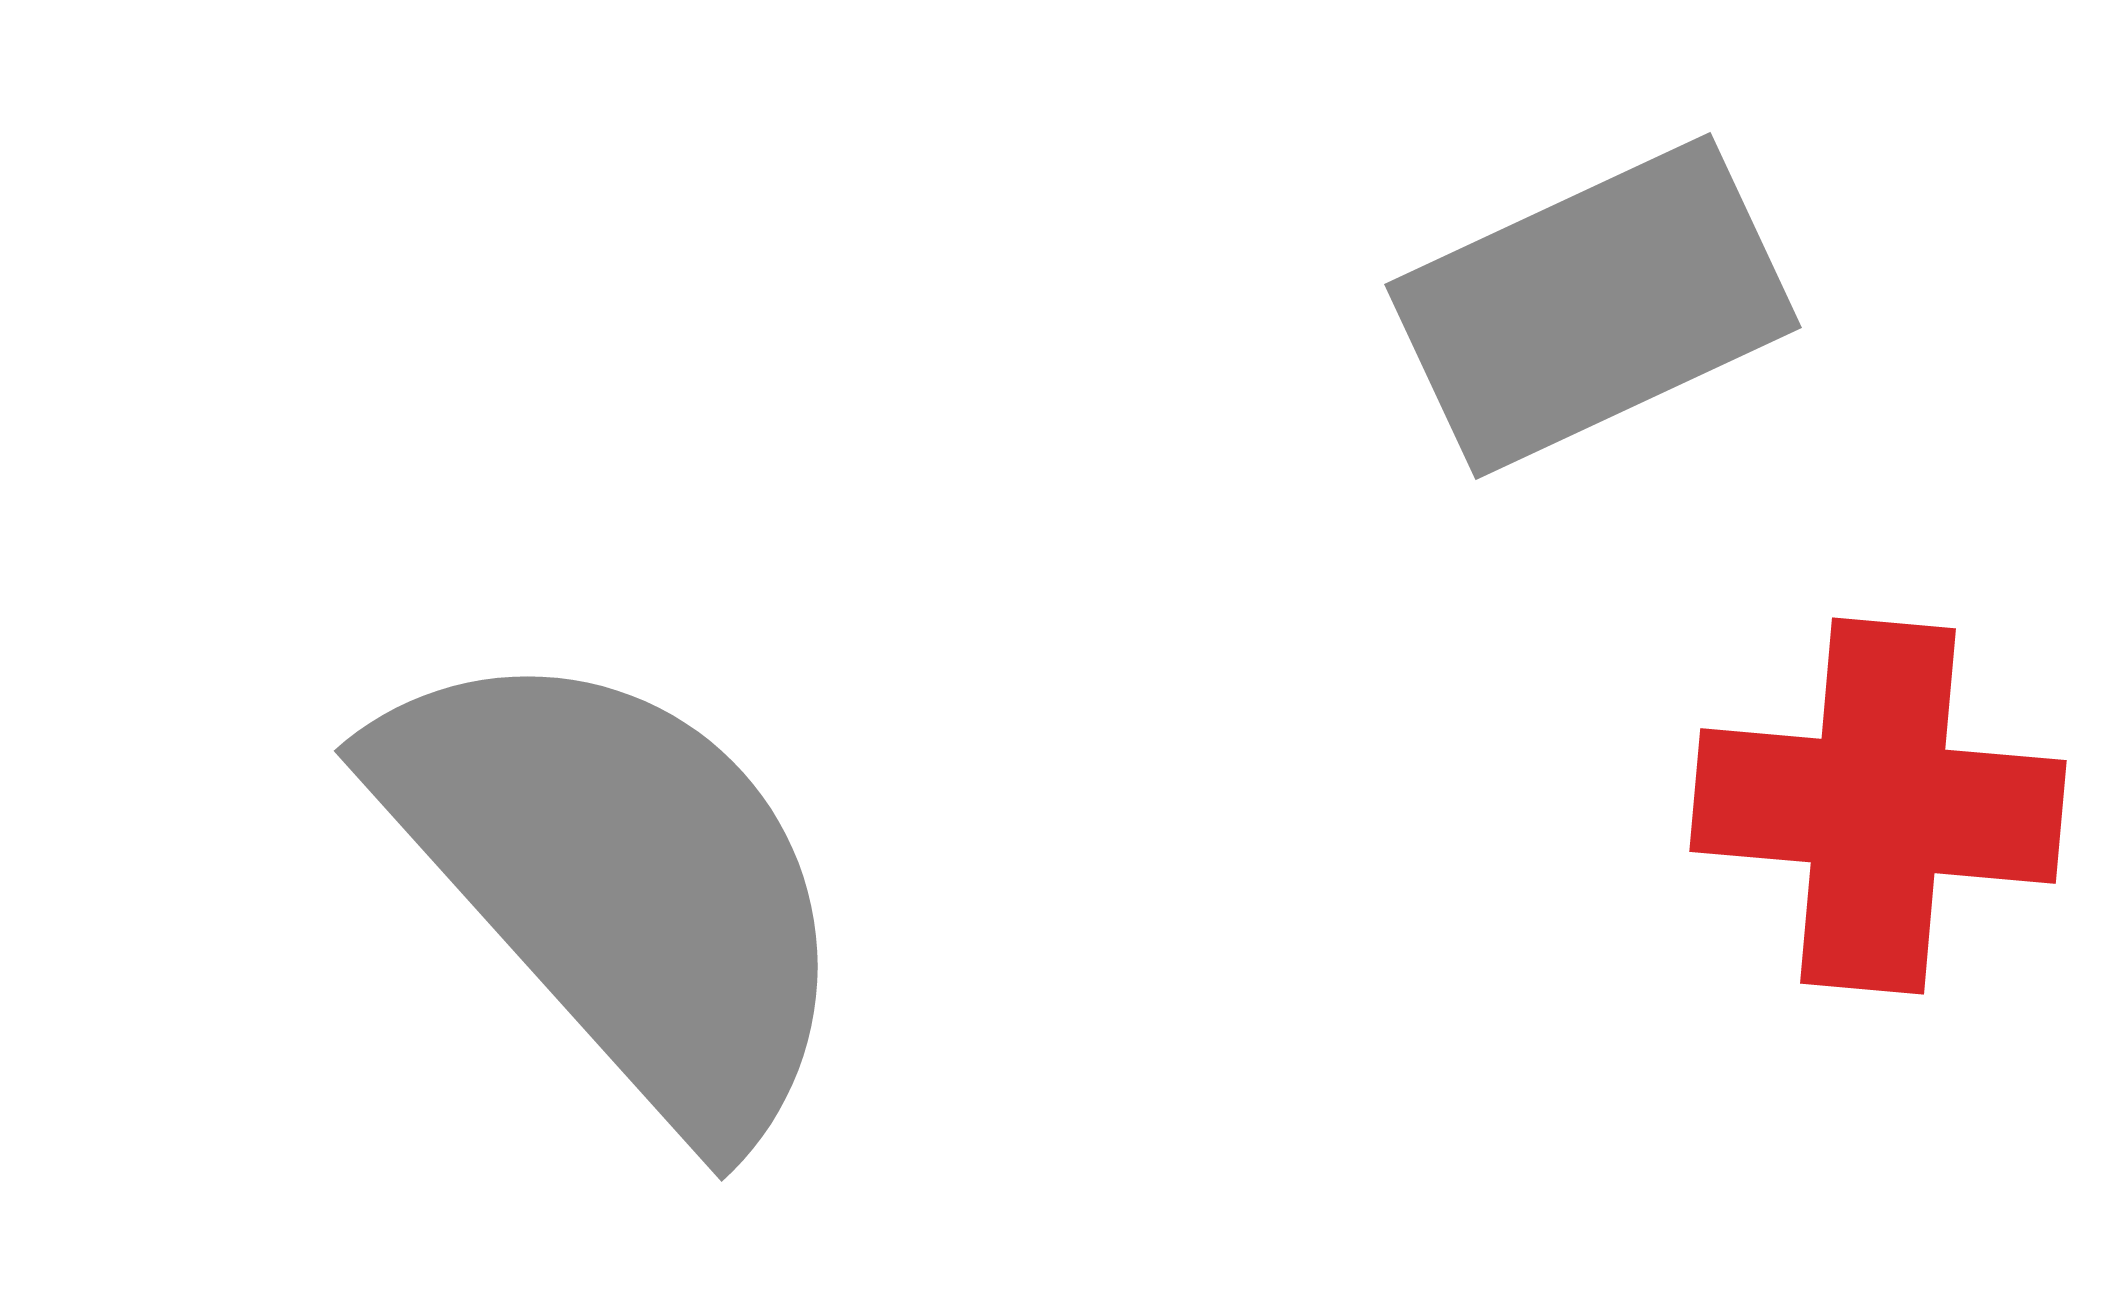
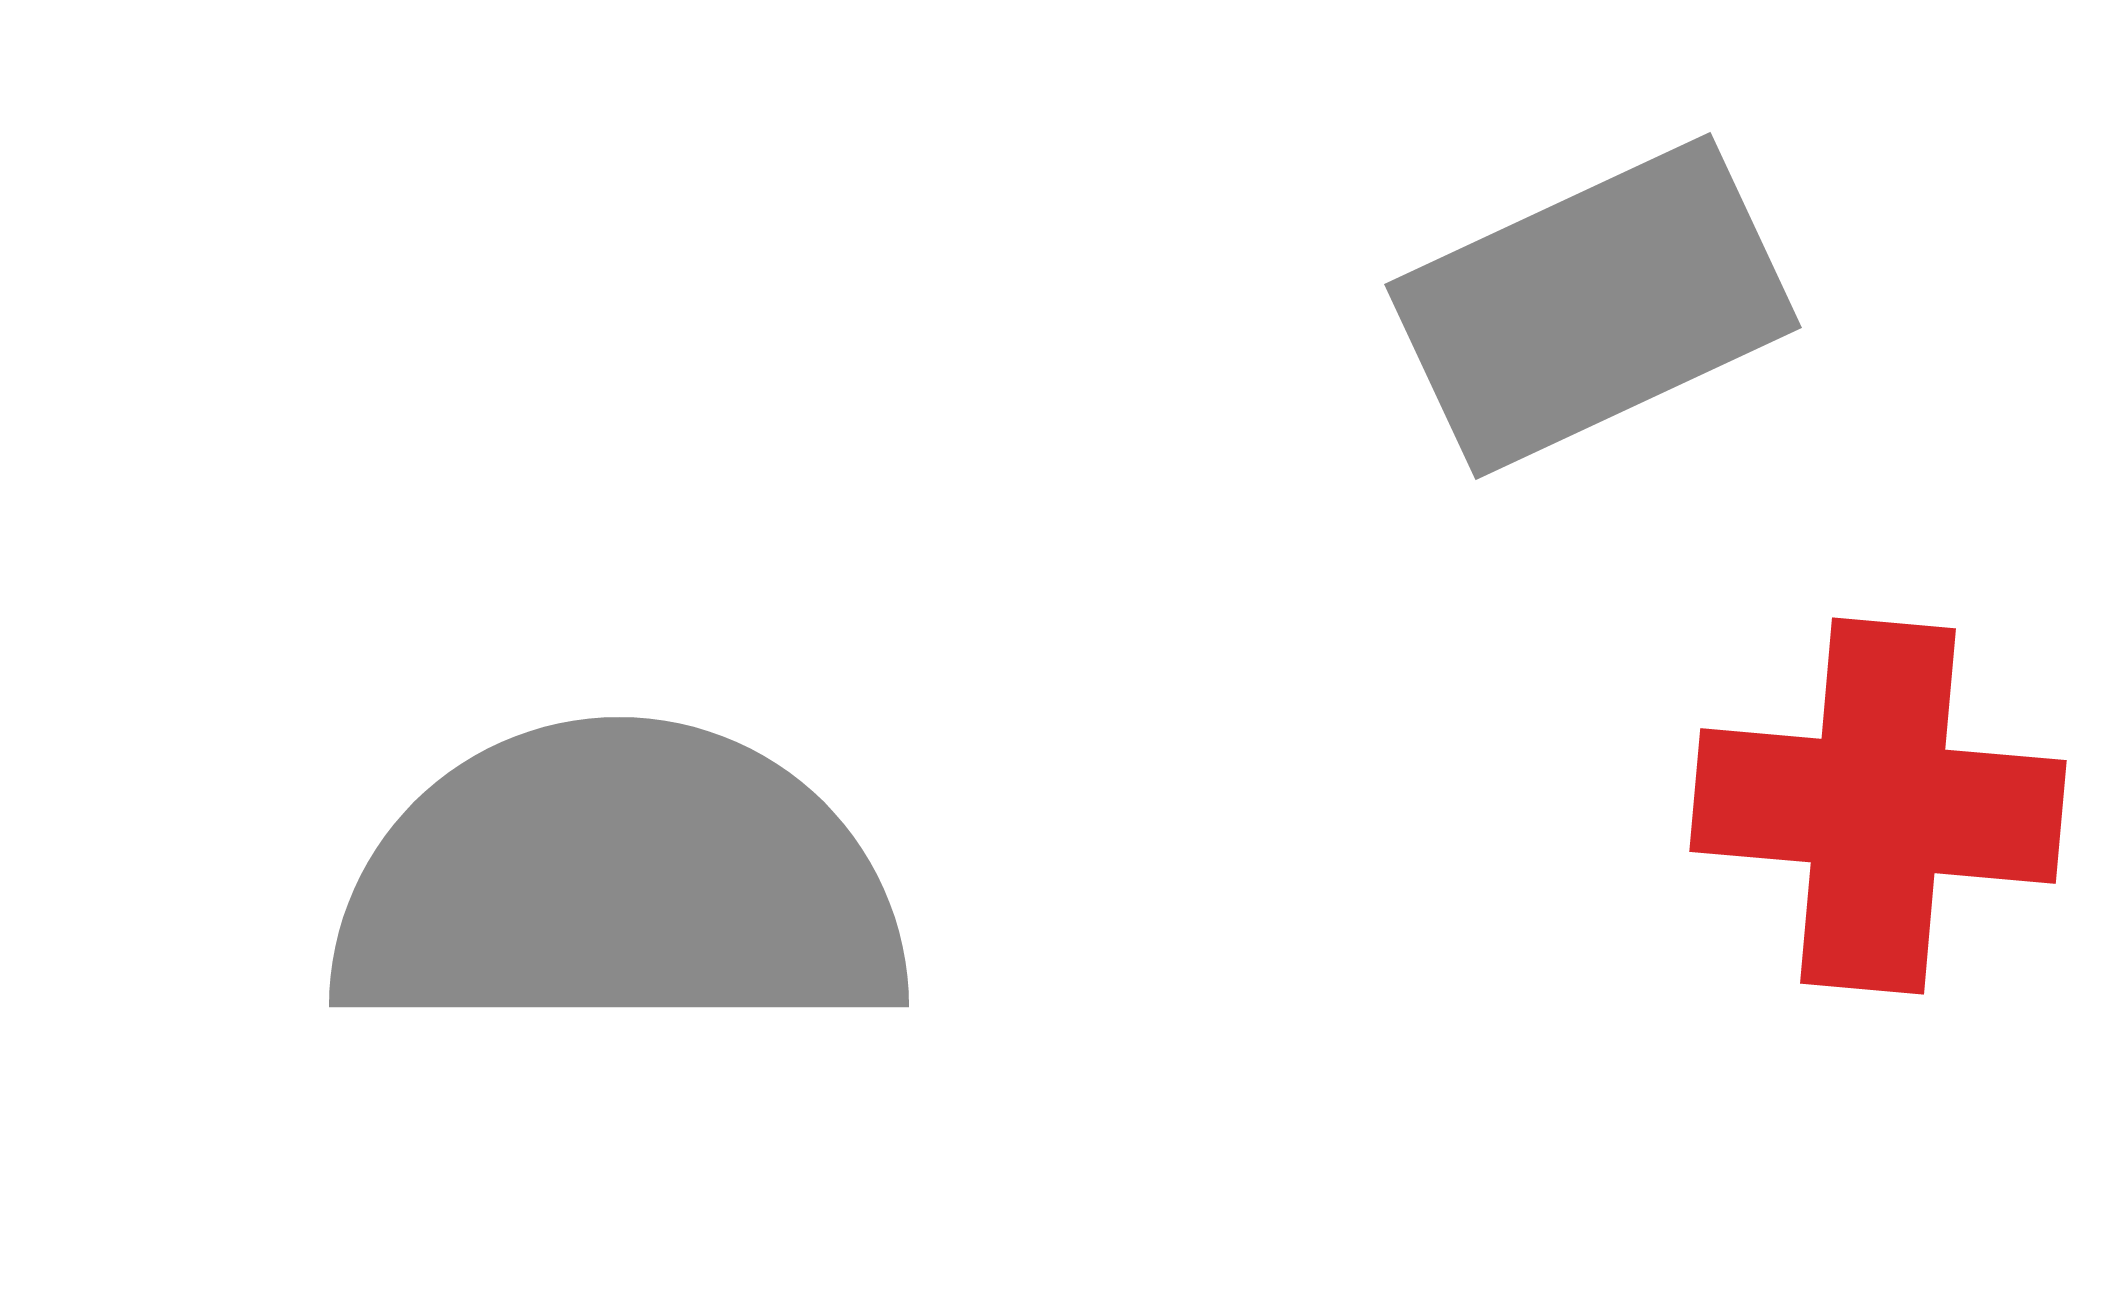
gray semicircle: rotated 48 degrees counterclockwise
